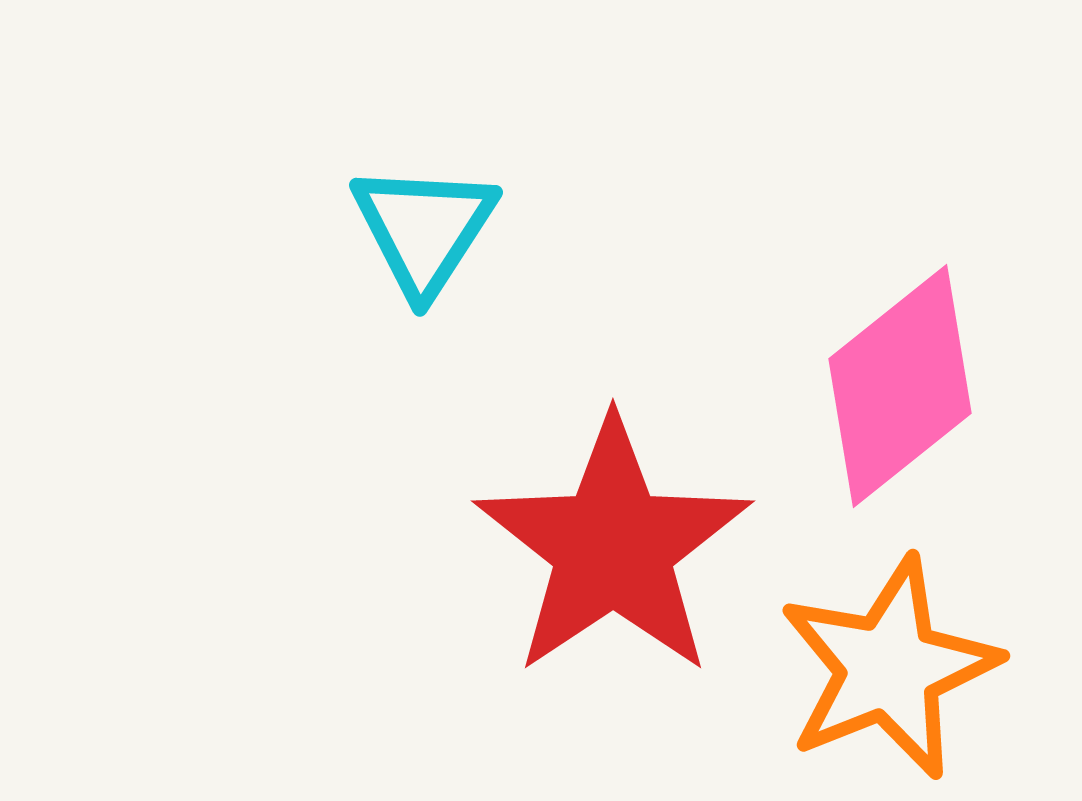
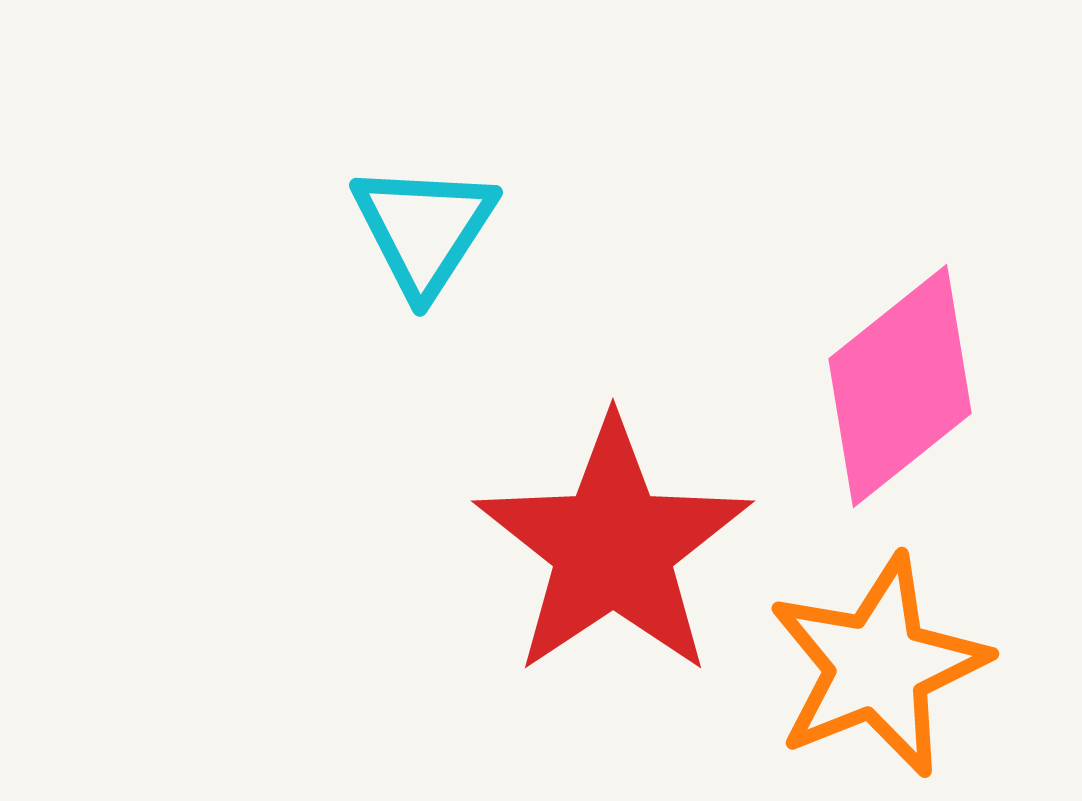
orange star: moved 11 px left, 2 px up
